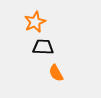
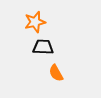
orange star: rotated 10 degrees clockwise
